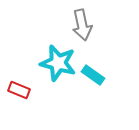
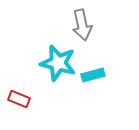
cyan rectangle: rotated 50 degrees counterclockwise
red rectangle: moved 9 px down
